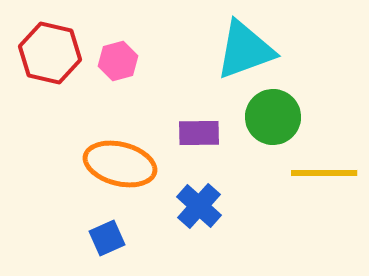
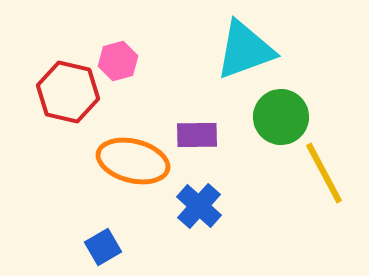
red hexagon: moved 18 px right, 39 px down
green circle: moved 8 px right
purple rectangle: moved 2 px left, 2 px down
orange ellipse: moved 13 px right, 3 px up
yellow line: rotated 62 degrees clockwise
blue square: moved 4 px left, 9 px down; rotated 6 degrees counterclockwise
